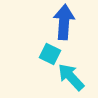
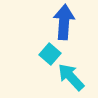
cyan square: rotated 15 degrees clockwise
